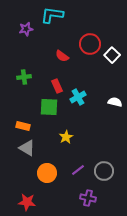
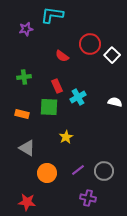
orange rectangle: moved 1 px left, 12 px up
